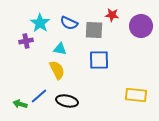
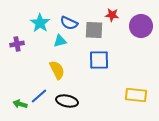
purple cross: moved 9 px left, 3 px down
cyan triangle: moved 8 px up; rotated 24 degrees counterclockwise
